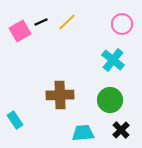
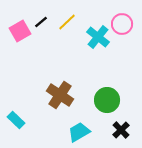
black line: rotated 16 degrees counterclockwise
cyan cross: moved 15 px left, 23 px up
brown cross: rotated 36 degrees clockwise
green circle: moved 3 px left
cyan rectangle: moved 1 px right; rotated 12 degrees counterclockwise
cyan trapezoid: moved 4 px left, 1 px up; rotated 25 degrees counterclockwise
